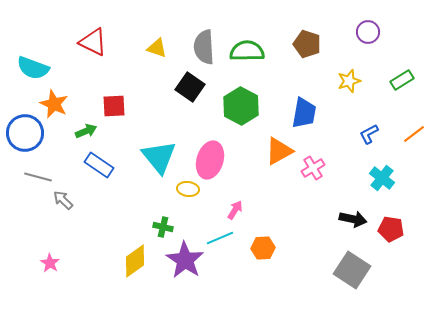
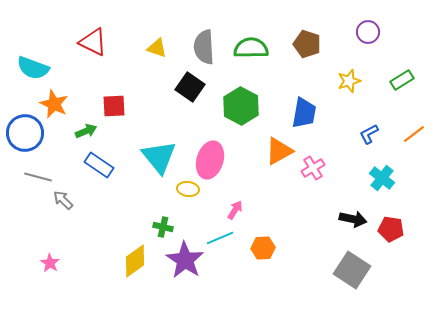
green semicircle: moved 4 px right, 3 px up
